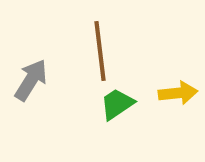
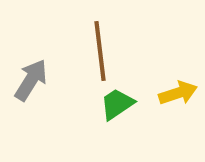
yellow arrow: rotated 12 degrees counterclockwise
